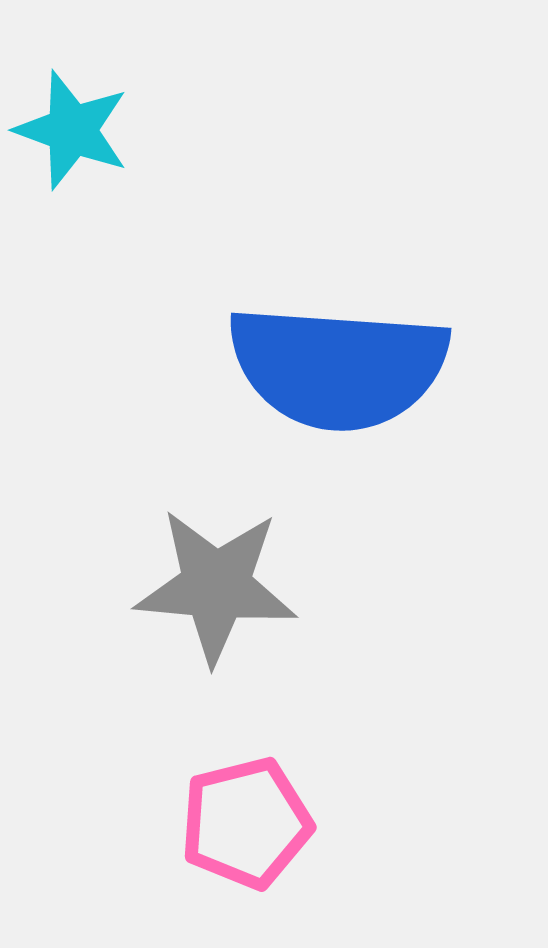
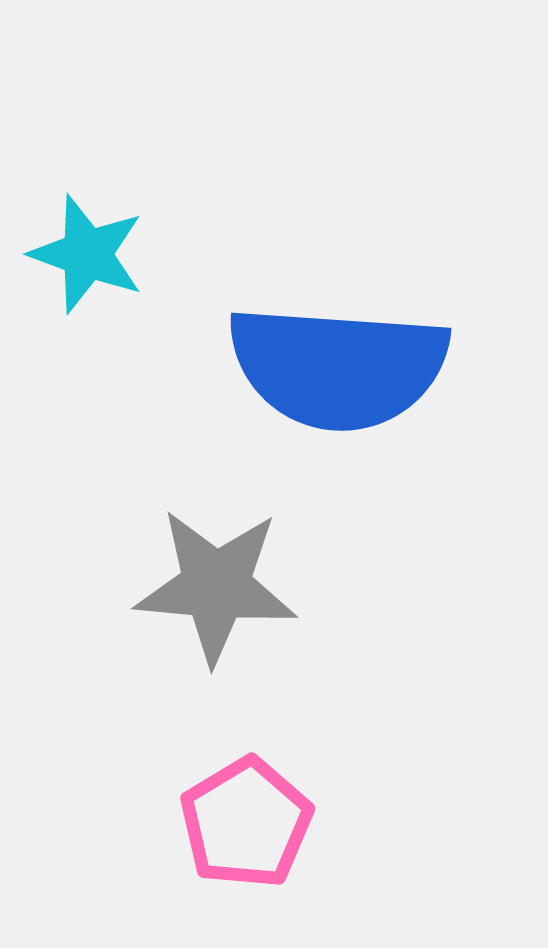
cyan star: moved 15 px right, 124 px down
pink pentagon: rotated 17 degrees counterclockwise
